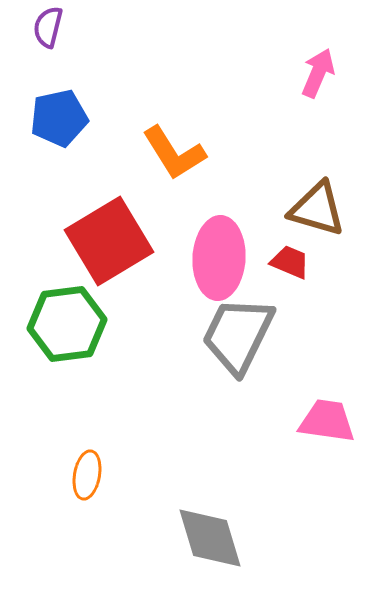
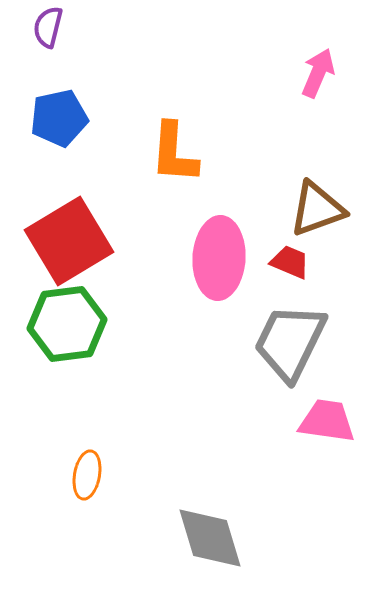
orange L-shape: rotated 36 degrees clockwise
brown triangle: rotated 36 degrees counterclockwise
red square: moved 40 px left
gray trapezoid: moved 52 px right, 7 px down
